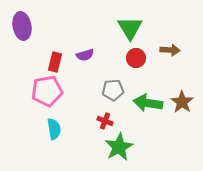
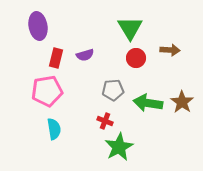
purple ellipse: moved 16 px right
red rectangle: moved 1 px right, 4 px up
